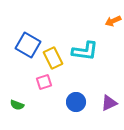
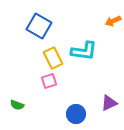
blue square: moved 11 px right, 19 px up
cyan L-shape: moved 1 px left
pink square: moved 5 px right, 1 px up
blue circle: moved 12 px down
